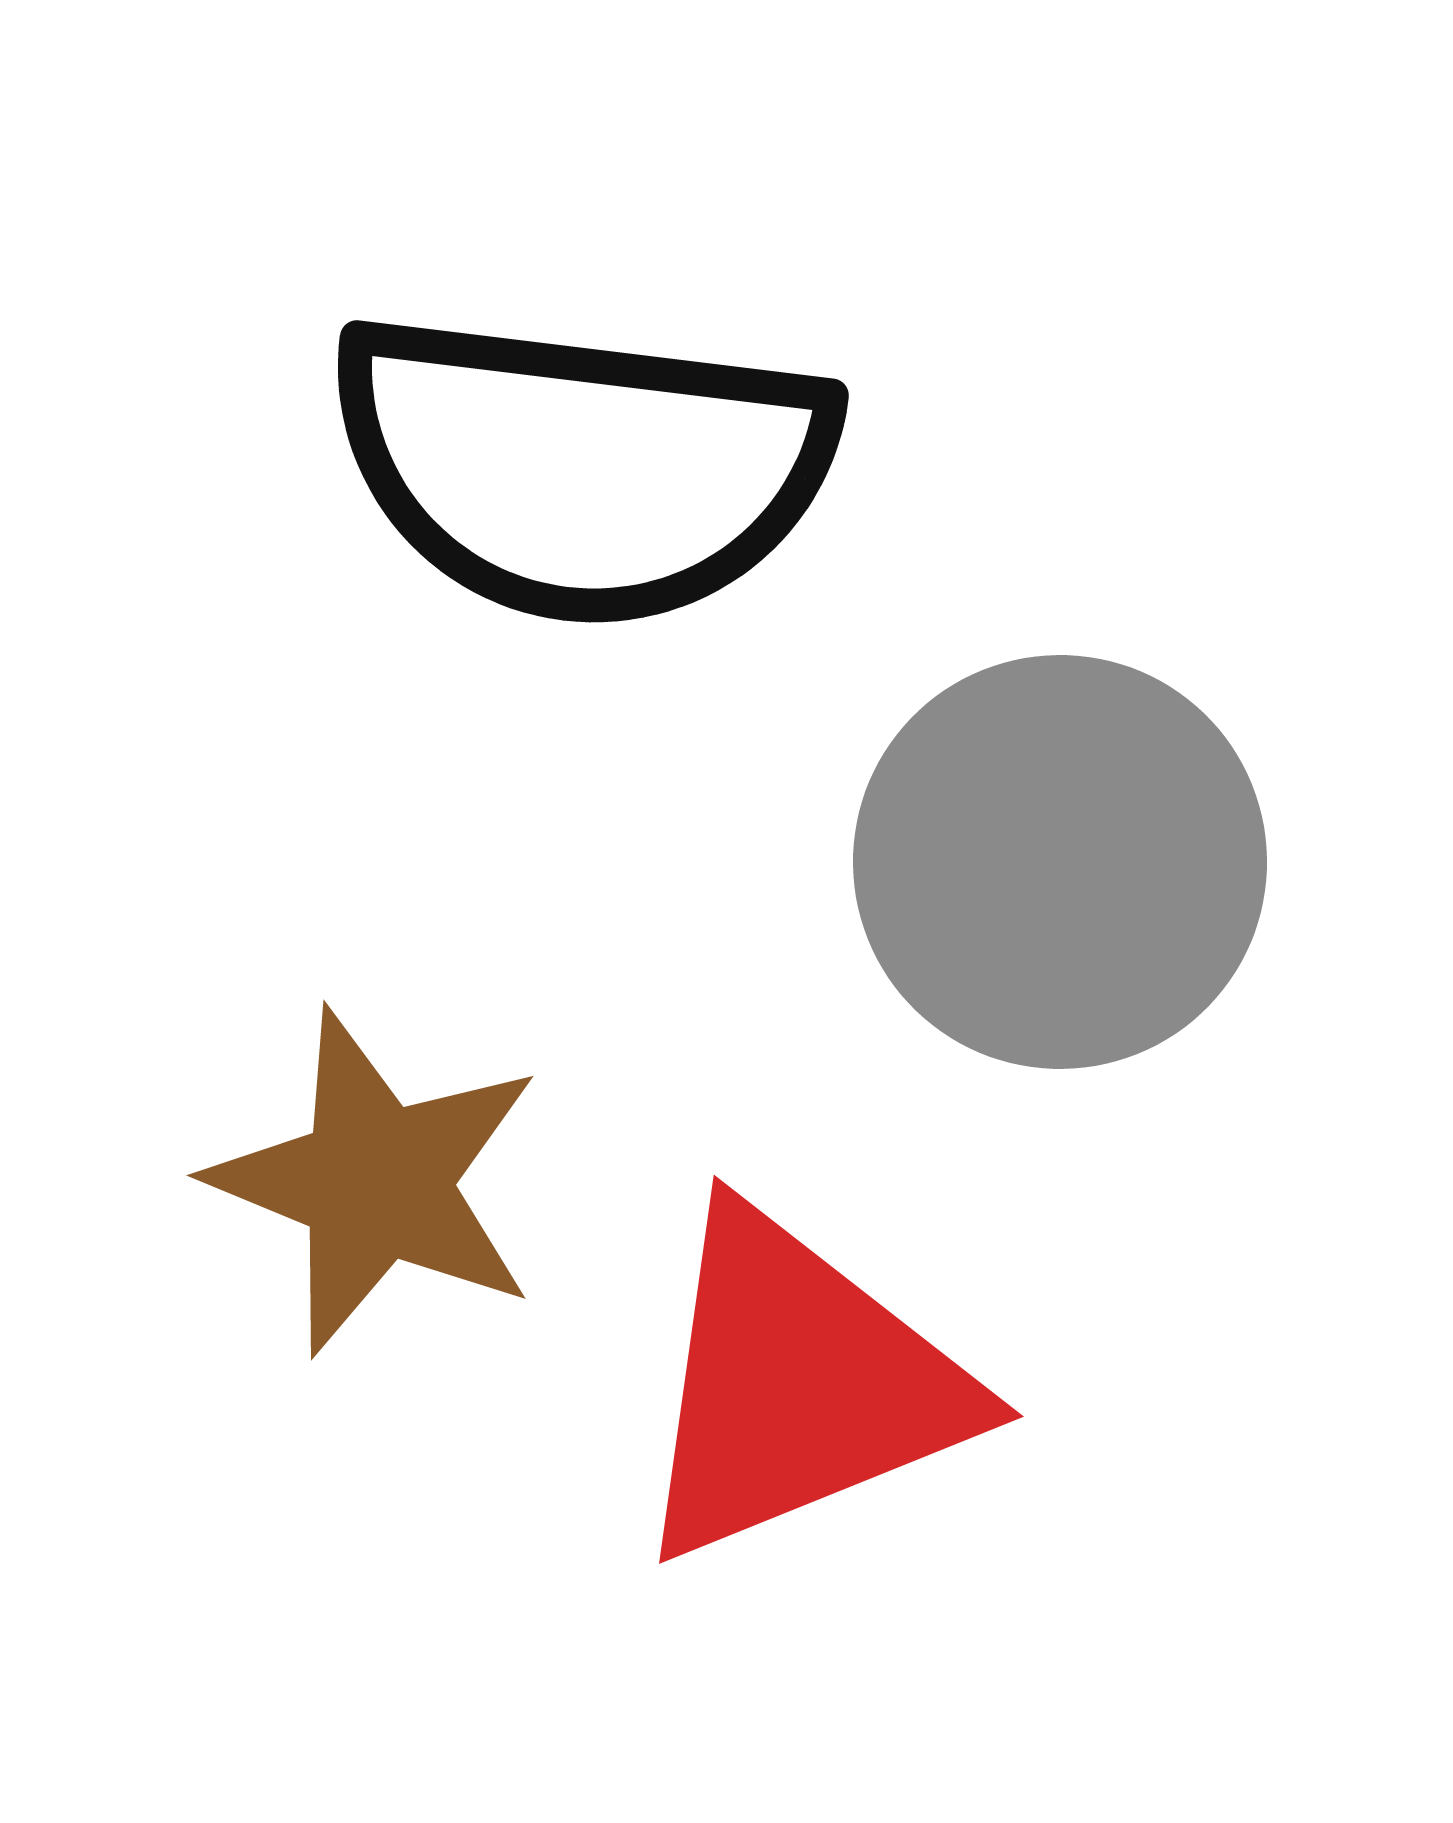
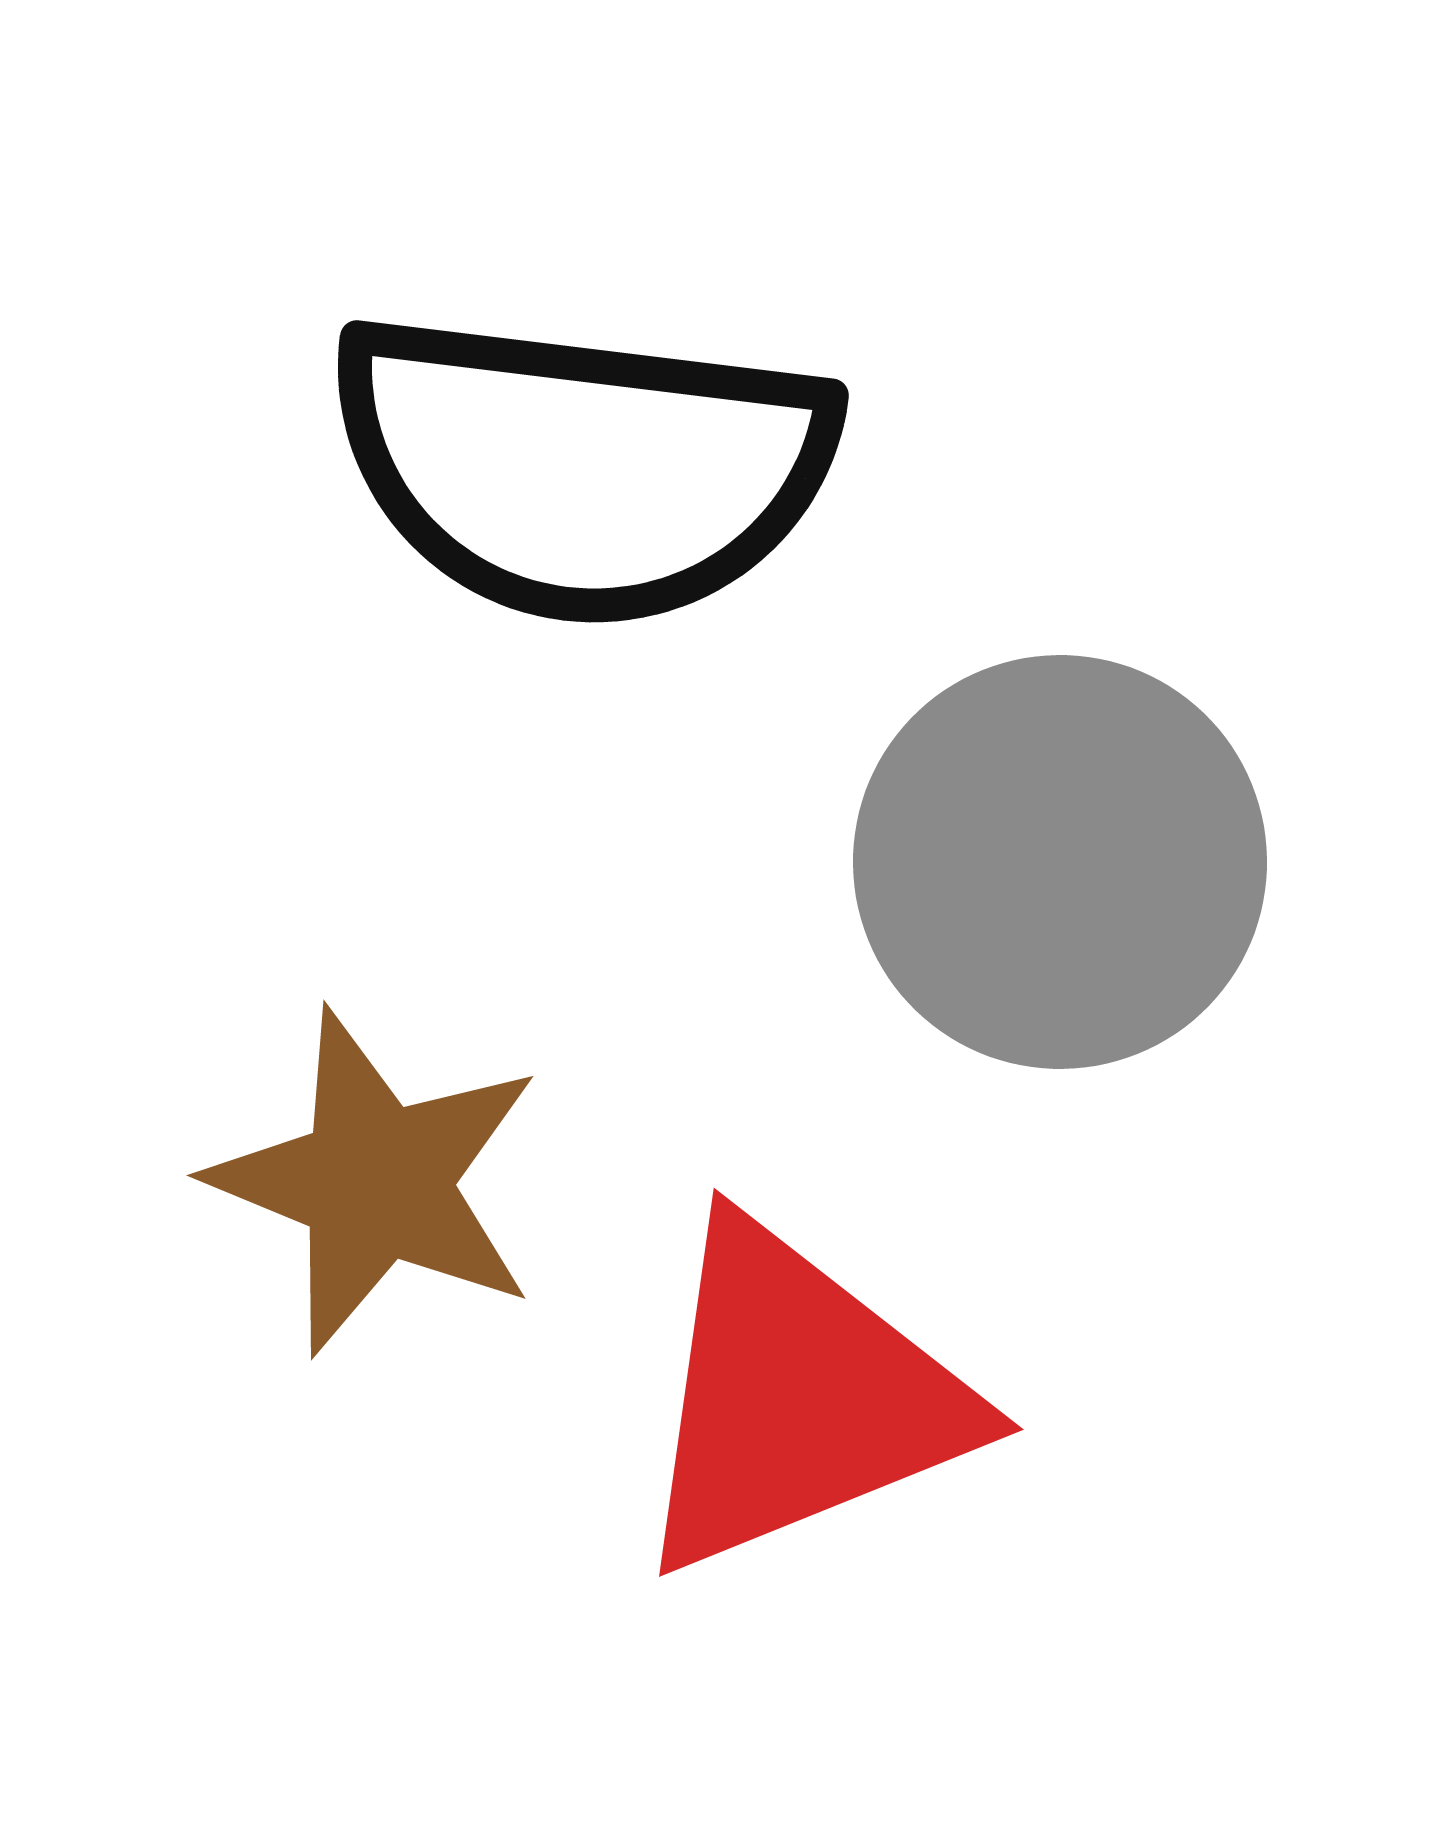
red triangle: moved 13 px down
